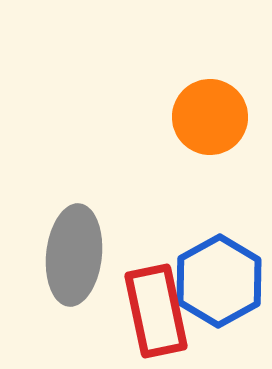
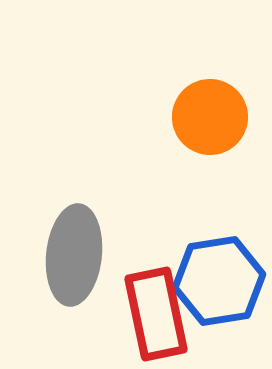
blue hexagon: rotated 20 degrees clockwise
red rectangle: moved 3 px down
